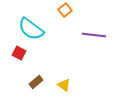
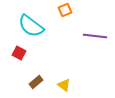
orange square: rotated 16 degrees clockwise
cyan semicircle: moved 3 px up
purple line: moved 1 px right, 1 px down
